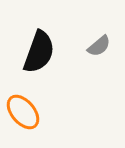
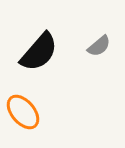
black semicircle: rotated 21 degrees clockwise
